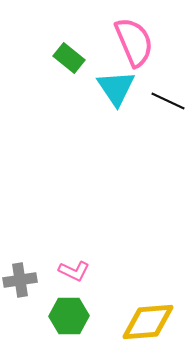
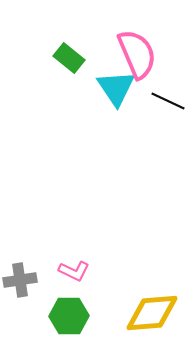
pink semicircle: moved 3 px right, 12 px down
yellow diamond: moved 4 px right, 9 px up
